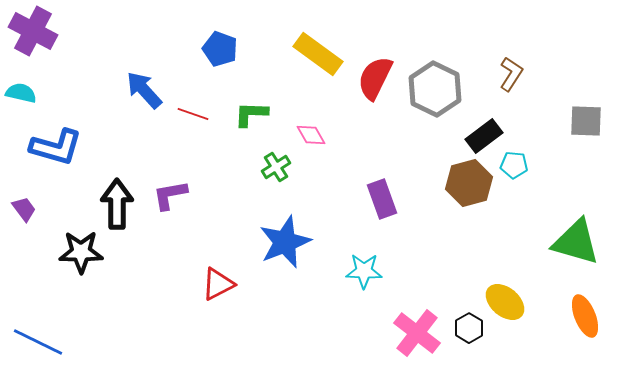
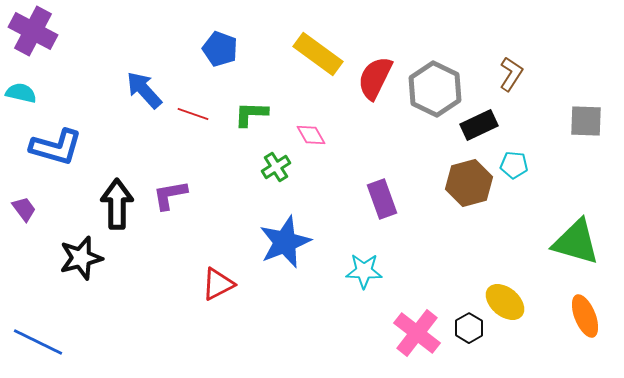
black rectangle: moved 5 px left, 11 px up; rotated 12 degrees clockwise
black star: moved 6 px down; rotated 15 degrees counterclockwise
